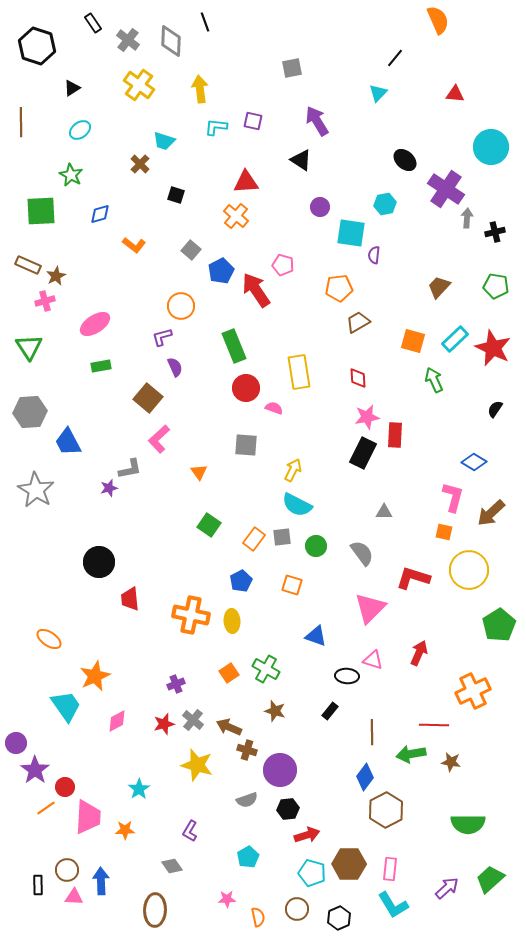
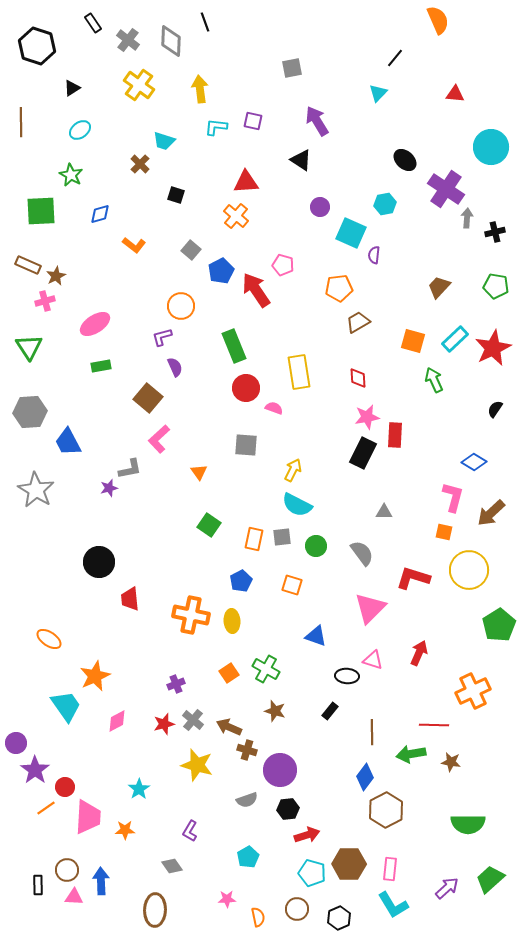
cyan square at (351, 233): rotated 16 degrees clockwise
red star at (493, 348): rotated 21 degrees clockwise
orange rectangle at (254, 539): rotated 25 degrees counterclockwise
